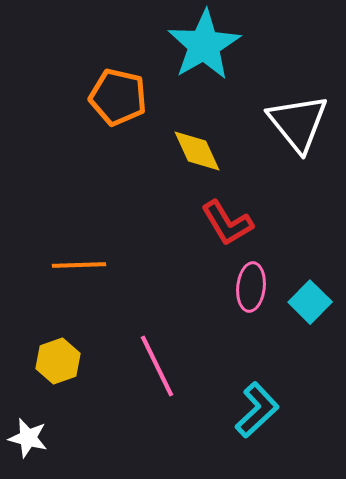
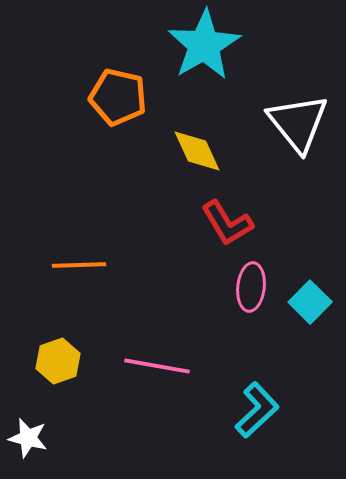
pink line: rotated 54 degrees counterclockwise
